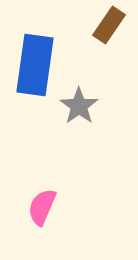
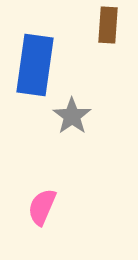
brown rectangle: moved 1 px left; rotated 30 degrees counterclockwise
gray star: moved 7 px left, 10 px down
